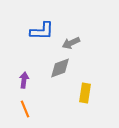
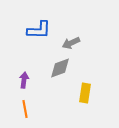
blue L-shape: moved 3 px left, 1 px up
orange line: rotated 12 degrees clockwise
